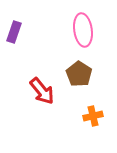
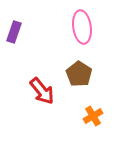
pink ellipse: moved 1 px left, 3 px up
orange cross: rotated 18 degrees counterclockwise
